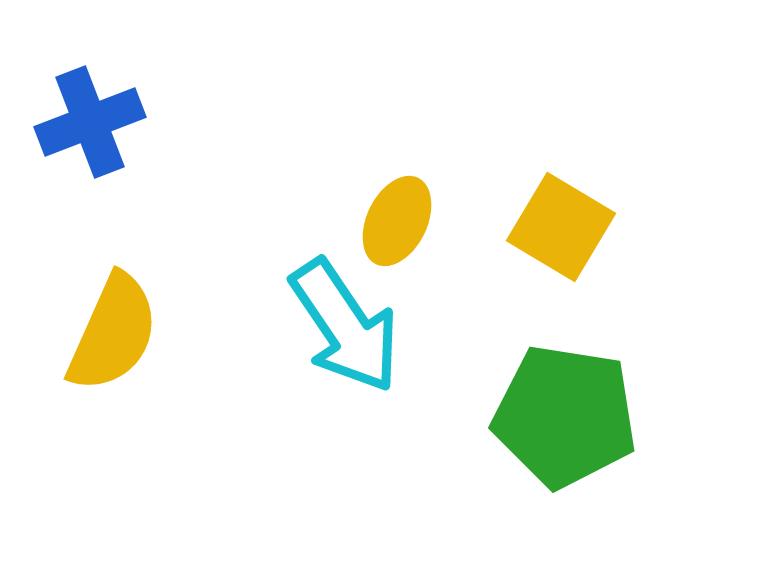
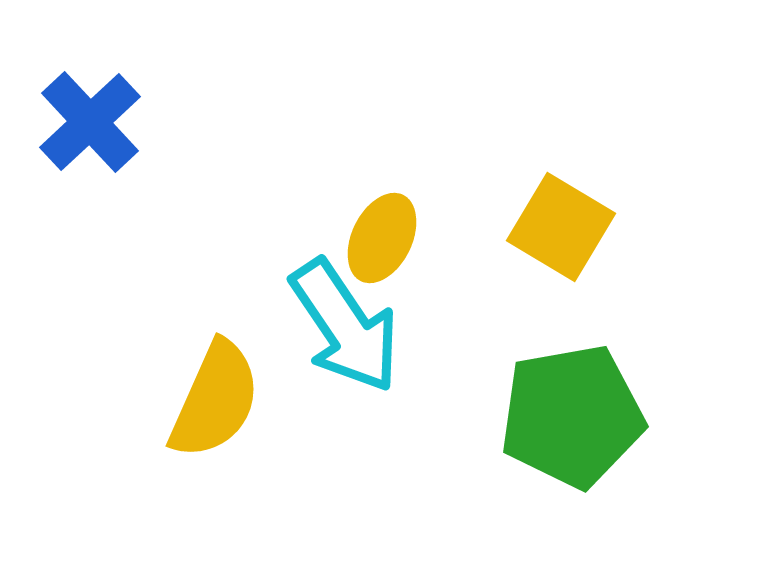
blue cross: rotated 22 degrees counterclockwise
yellow ellipse: moved 15 px left, 17 px down
yellow semicircle: moved 102 px right, 67 px down
green pentagon: moved 7 px right; rotated 19 degrees counterclockwise
